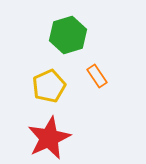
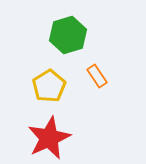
yellow pentagon: rotated 8 degrees counterclockwise
